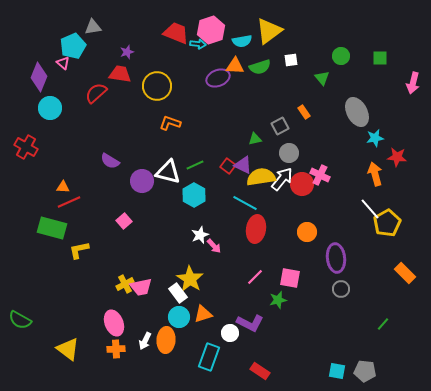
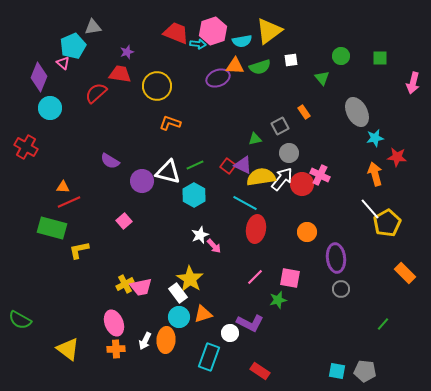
pink hexagon at (211, 30): moved 2 px right, 1 px down
